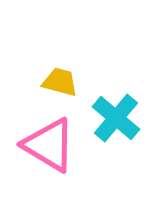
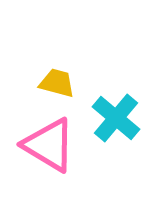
yellow trapezoid: moved 3 px left, 1 px down
